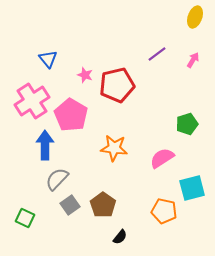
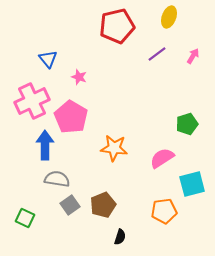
yellow ellipse: moved 26 px left
pink arrow: moved 4 px up
pink star: moved 6 px left, 2 px down
red pentagon: moved 59 px up
pink cross: rotated 8 degrees clockwise
pink pentagon: moved 2 px down
gray semicircle: rotated 55 degrees clockwise
cyan square: moved 4 px up
brown pentagon: rotated 15 degrees clockwise
orange pentagon: rotated 20 degrees counterclockwise
black semicircle: rotated 21 degrees counterclockwise
